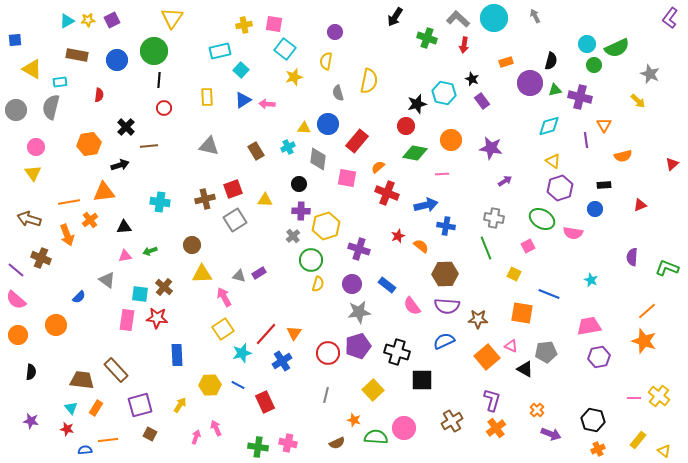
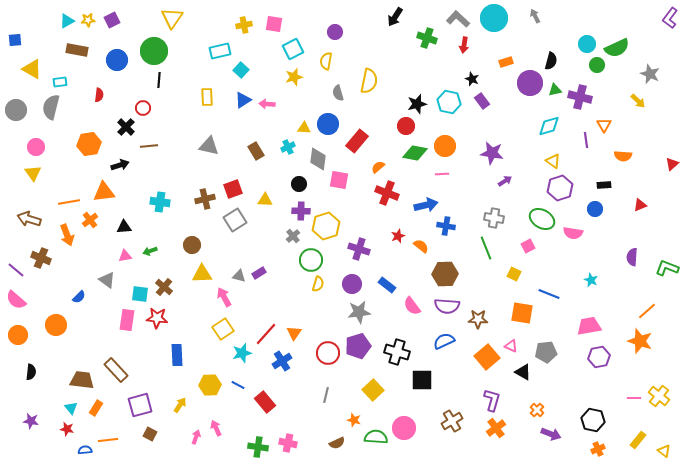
cyan square at (285, 49): moved 8 px right; rotated 25 degrees clockwise
brown rectangle at (77, 55): moved 5 px up
green circle at (594, 65): moved 3 px right
cyan hexagon at (444, 93): moved 5 px right, 9 px down
red circle at (164, 108): moved 21 px left
orange circle at (451, 140): moved 6 px left, 6 px down
purple star at (491, 148): moved 1 px right, 5 px down
orange semicircle at (623, 156): rotated 18 degrees clockwise
pink square at (347, 178): moved 8 px left, 2 px down
orange star at (644, 341): moved 4 px left
black triangle at (525, 369): moved 2 px left, 3 px down
red rectangle at (265, 402): rotated 15 degrees counterclockwise
